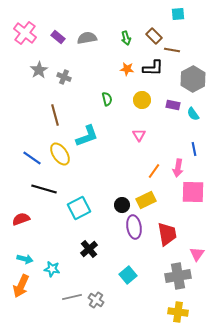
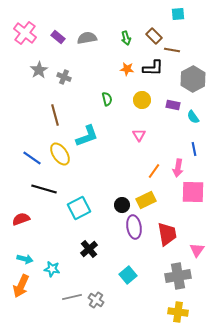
cyan semicircle at (193, 114): moved 3 px down
pink triangle at (197, 254): moved 4 px up
